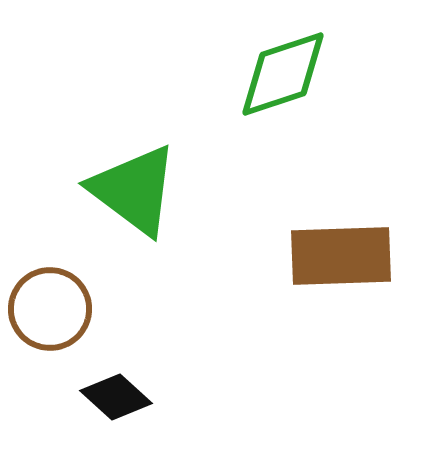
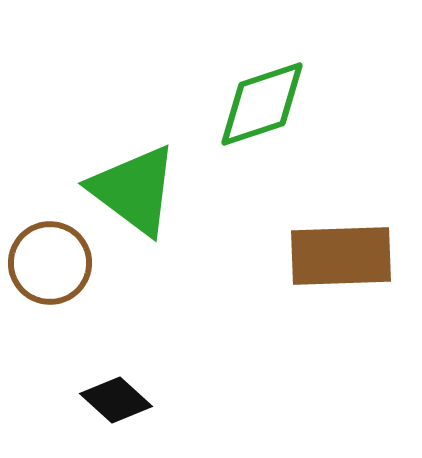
green diamond: moved 21 px left, 30 px down
brown circle: moved 46 px up
black diamond: moved 3 px down
